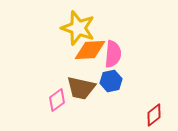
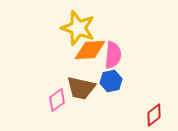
pink semicircle: moved 1 px down
